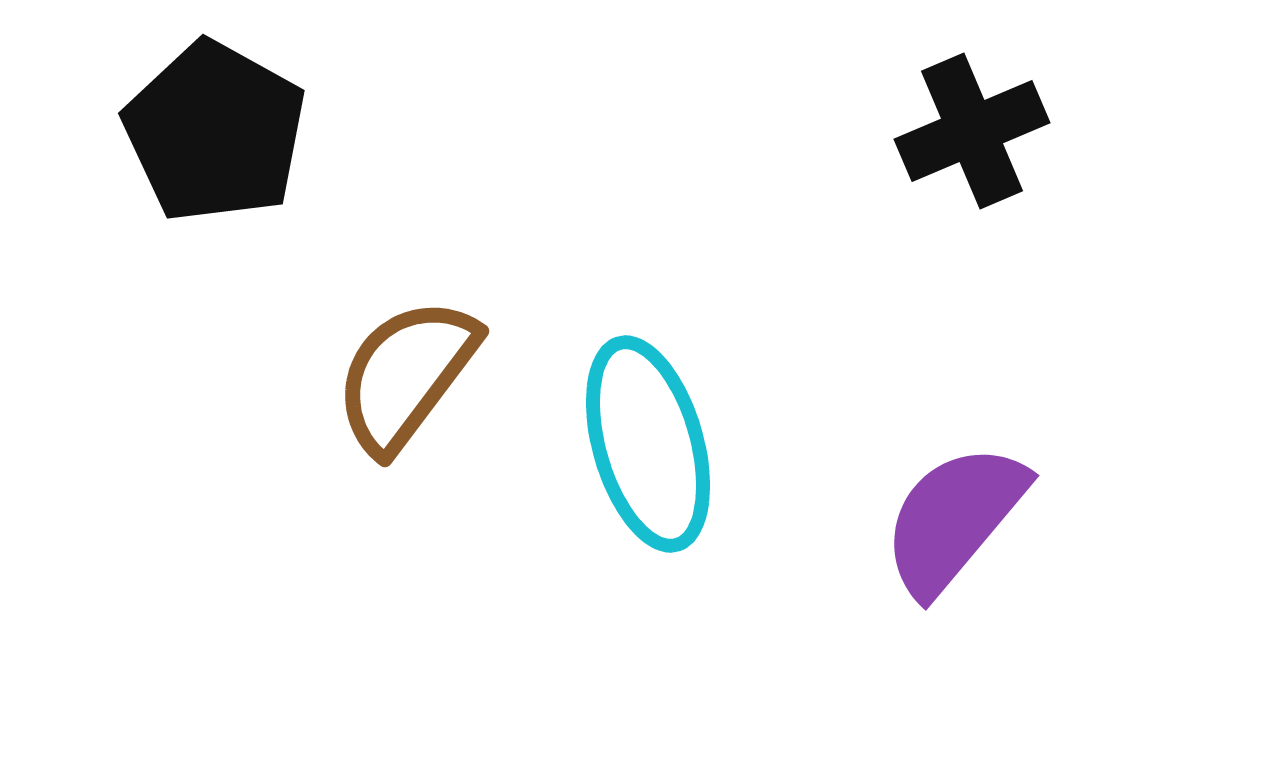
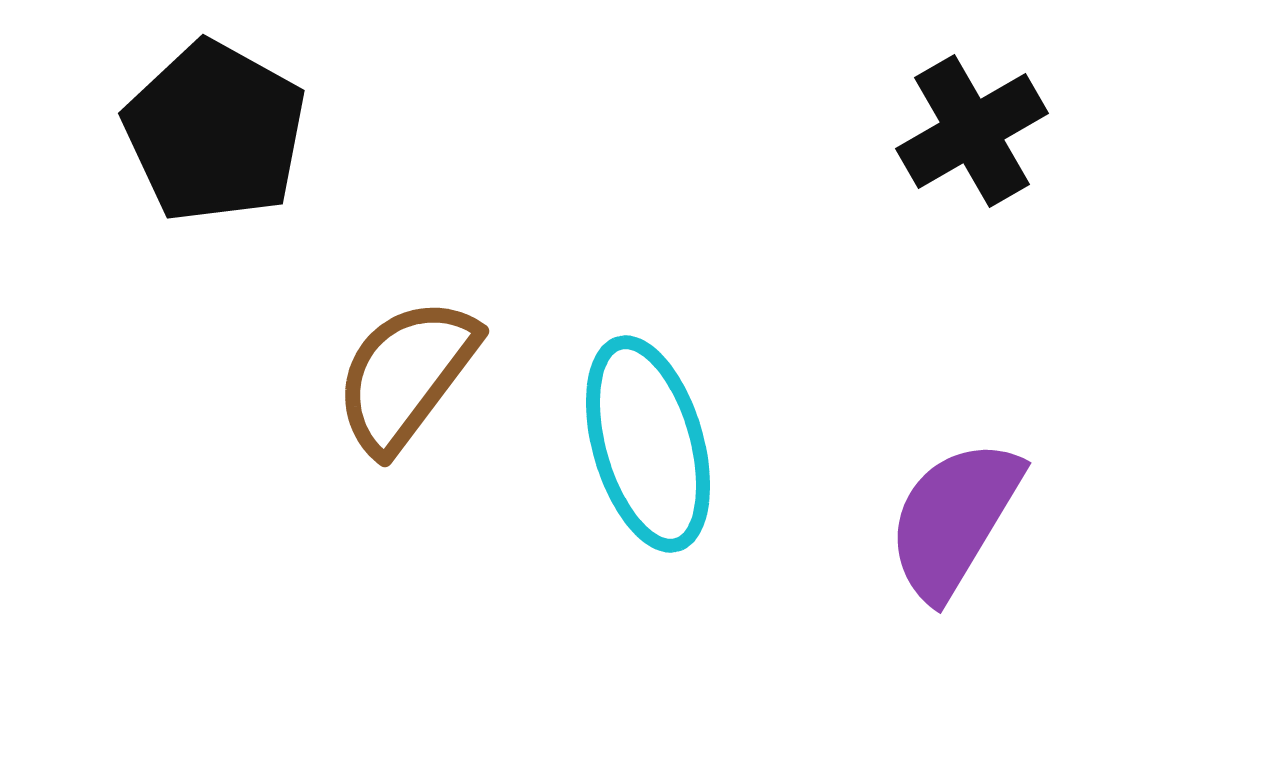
black cross: rotated 7 degrees counterclockwise
purple semicircle: rotated 9 degrees counterclockwise
